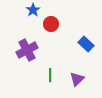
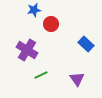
blue star: moved 1 px right; rotated 24 degrees clockwise
purple cross: rotated 30 degrees counterclockwise
green line: moved 9 px left; rotated 64 degrees clockwise
purple triangle: rotated 21 degrees counterclockwise
